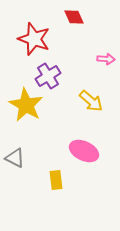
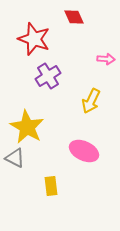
yellow arrow: rotated 75 degrees clockwise
yellow star: moved 1 px right, 22 px down
yellow rectangle: moved 5 px left, 6 px down
